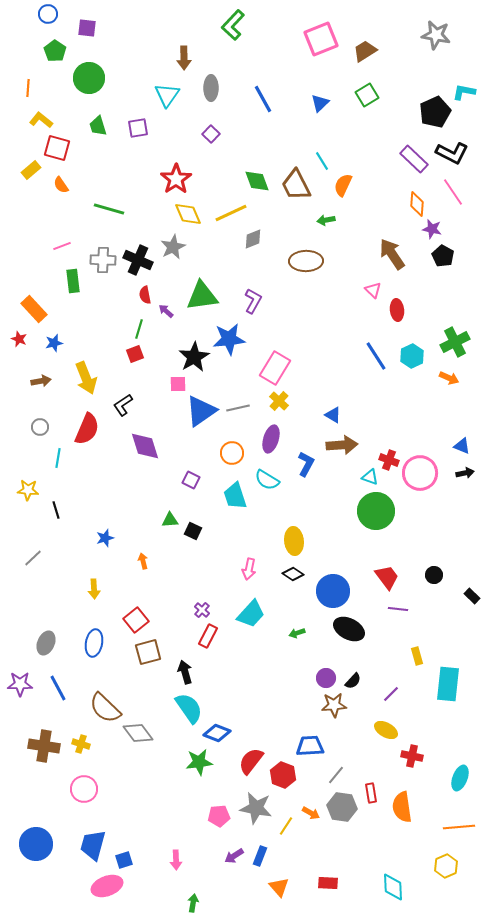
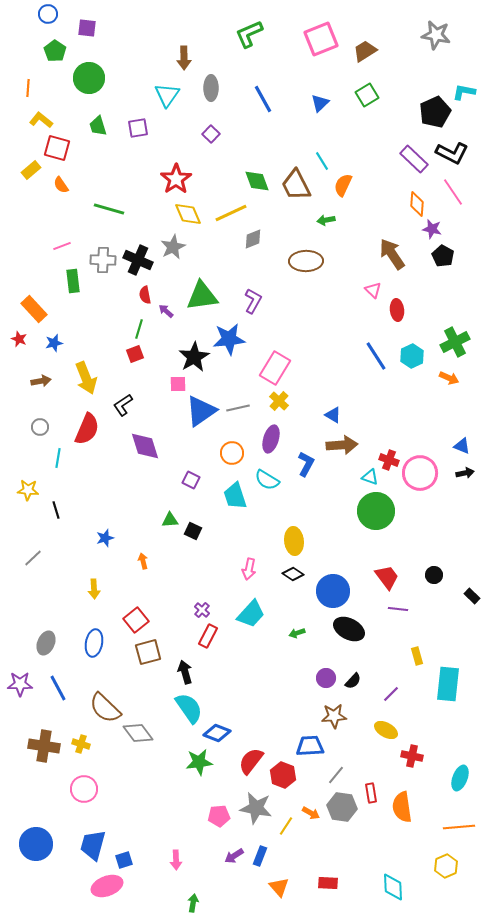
green L-shape at (233, 25): moved 16 px right, 9 px down; rotated 24 degrees clockwise
brown star at (334, 705): moved 11 px down
